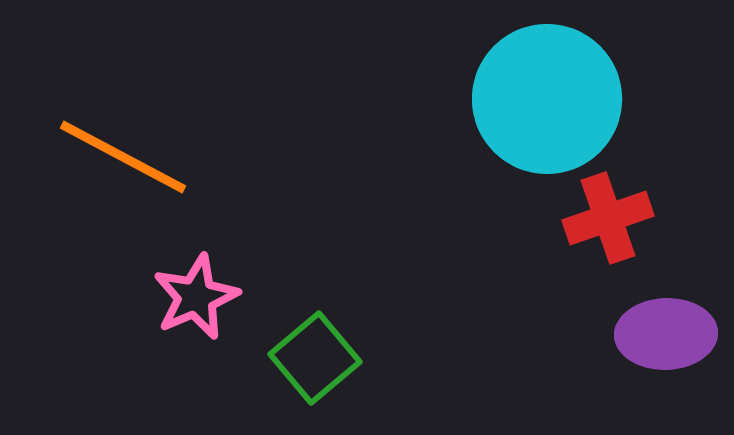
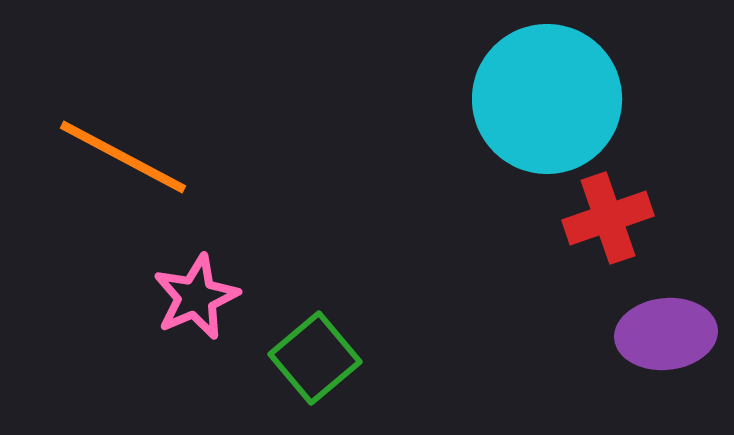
purple ellipse: rotated 4 degrees counterclockwise
